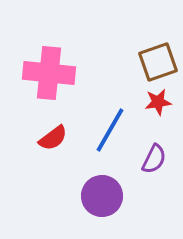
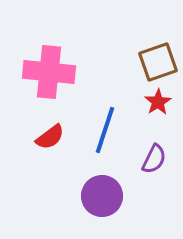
pink cross: moved 1 px up
red star: rotated 24 degrees counterclockwise
blue line: moved 5 px left; rotated 12 degrees counterclockwise
red semicircle: moved 3 px left, 1 px up
